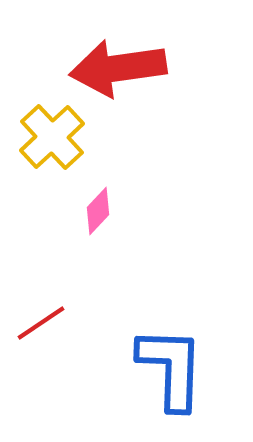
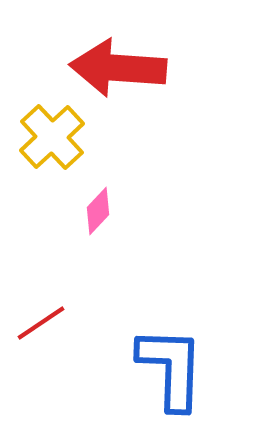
red arrow: rotated 12 degrees clockwise
